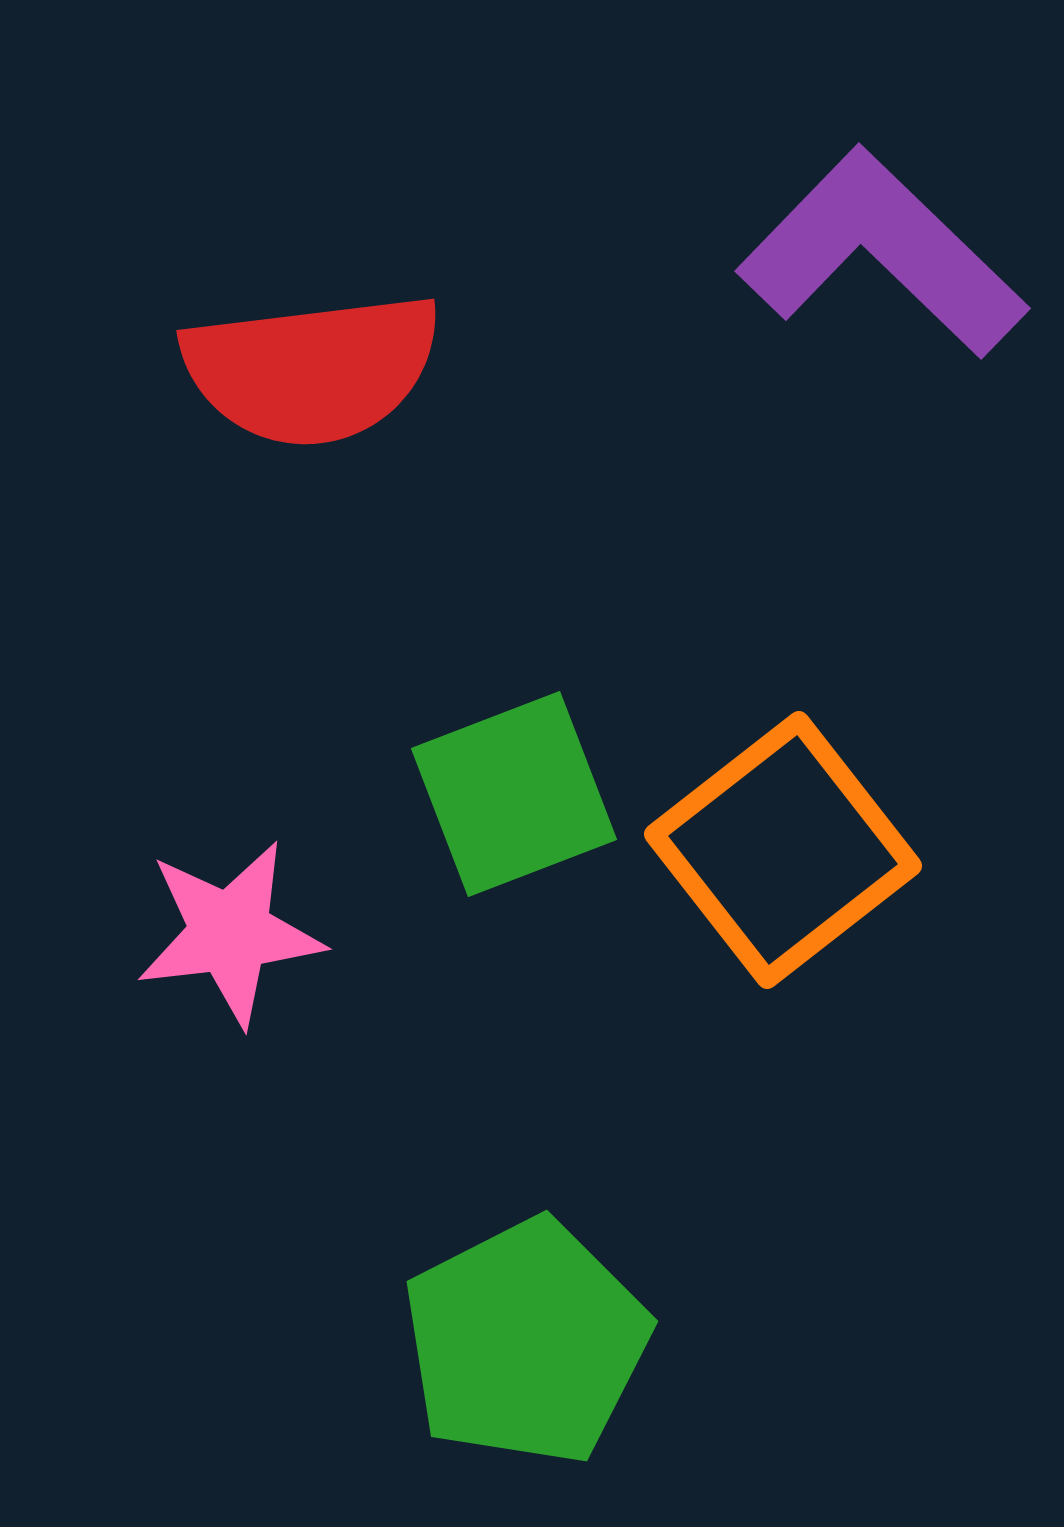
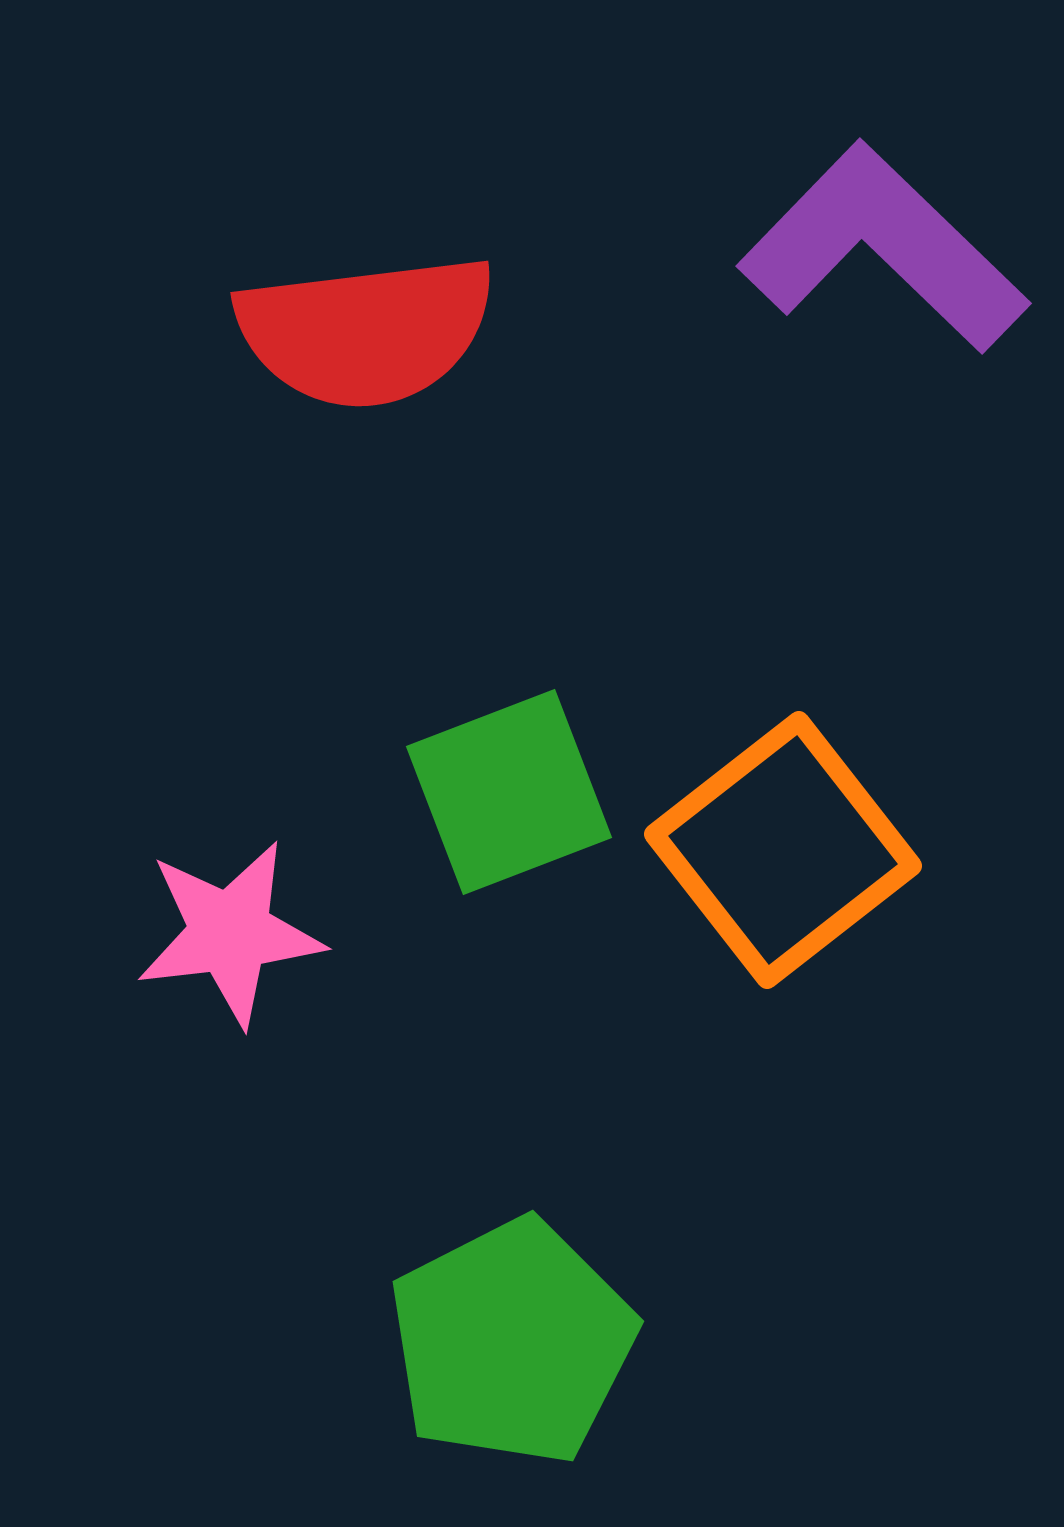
purple L-shape: moved 1 px right, 5 px up
red semicircle: moved 54 px right, 38 px up
green square: moved 5 px left, 2 px up
green pentagon: moved 14 px left
